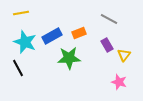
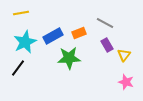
gray line: moved 4 px left, 4 px down
blue rectangle: moved 1 px right
cyan star: rotated 25 degrees clockwise
black line: rotated 66 degrees clockwise
pink star: moved 7 px right
